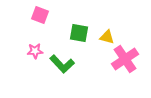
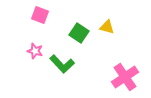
green square: rotated 24 degrees clockwise
yellow triangle: moved 10 px up
pink star: rotated 21 degrees clockwise
pink cross: moved 18 px down
